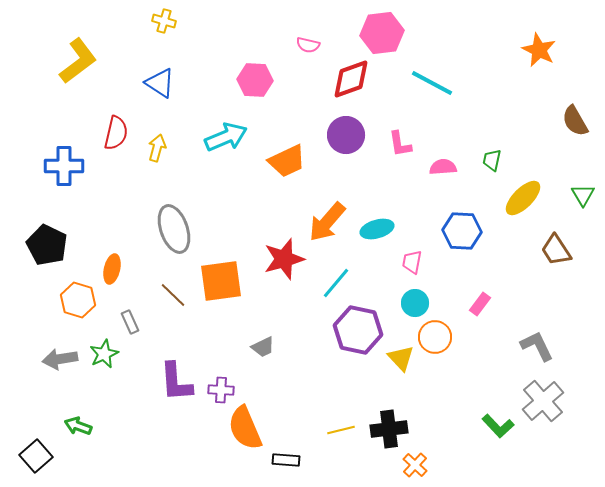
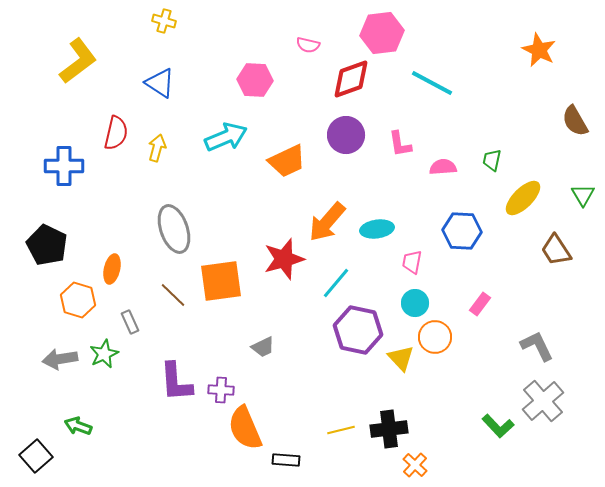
cyan ellipse at (377, 229): rotated 8 degrees clockwise
